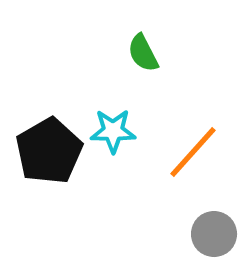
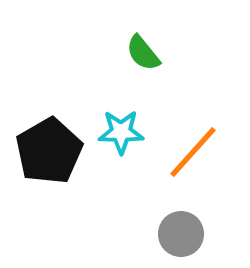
green semicircle: rotated 12 degrees counterclockwise
cyan star: moved 8 px right, 1 px down
gray circle: moved 33 px left
